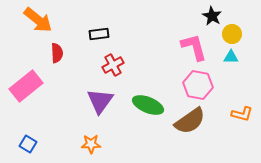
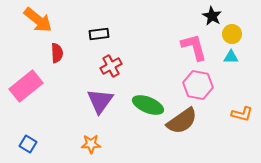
red cross: moved 2 px left, 1 px down
brown semicircle: moved 8 px left
